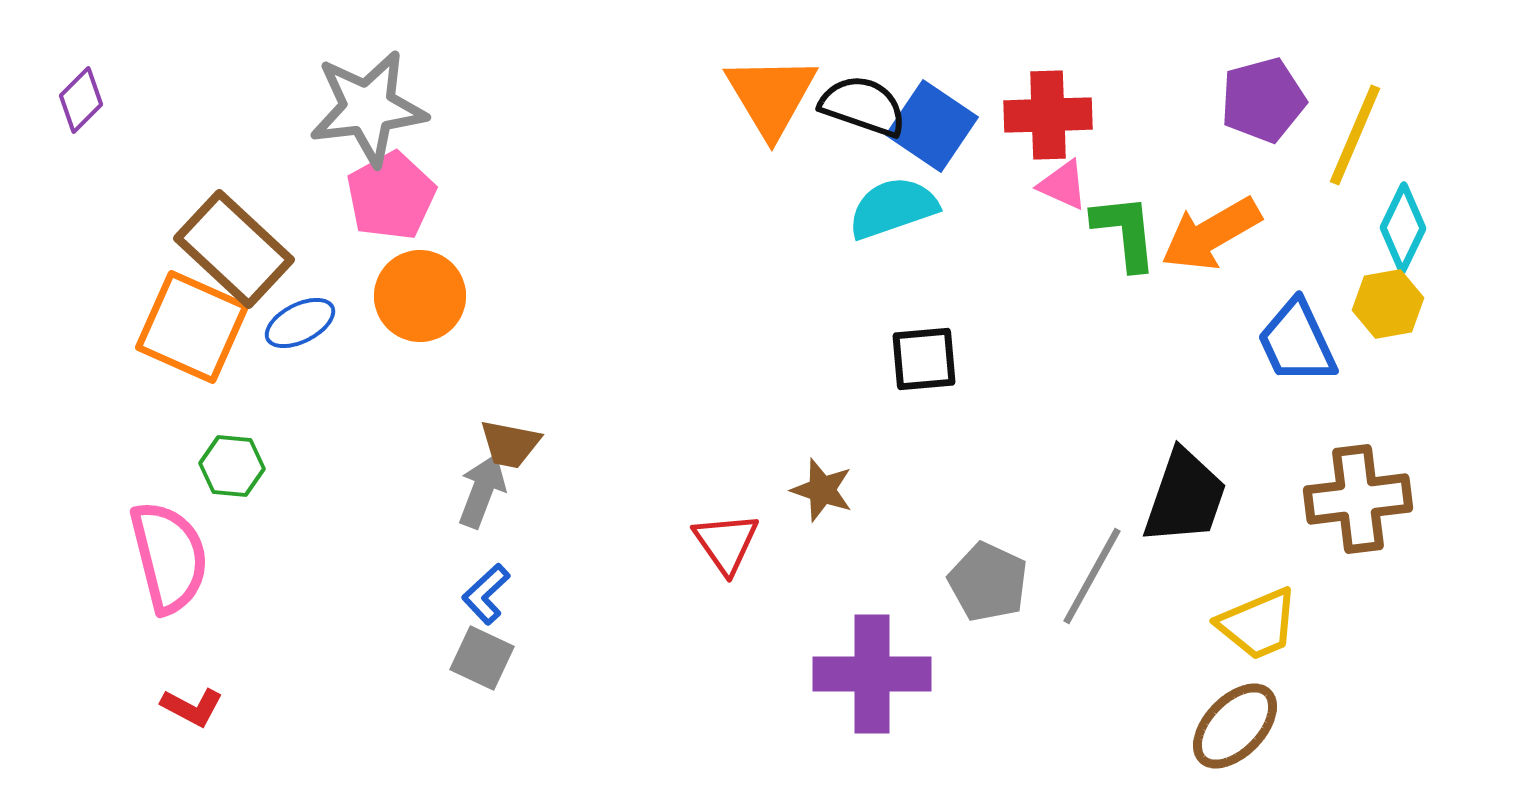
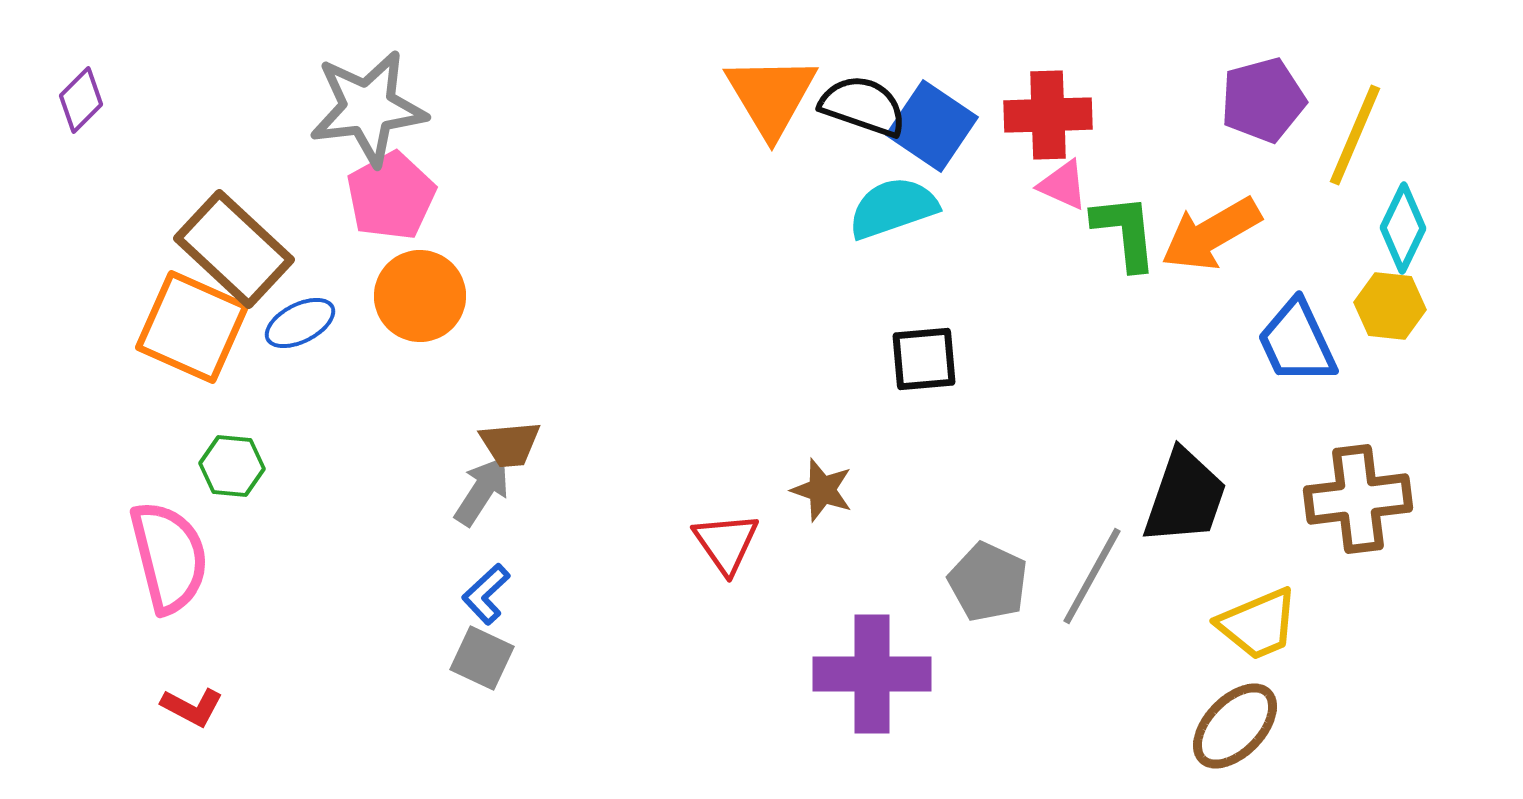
yellow hexagon: moved 2 px right, 2 px down; rotated 16 degrees clockwise
brown trapezoid: rotated 16 degrees counterclockwise
gray arrow: rotated 12 degrees clockwise
